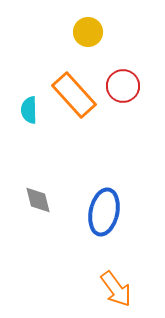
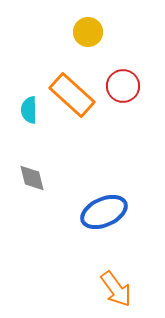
orange rectangle: moved 2 px left; rotated 6 degrees counterclockwise
gray diamond: moved 6 px left, 22 px up
blue ellipse: rotated 54 degrees clockwise
